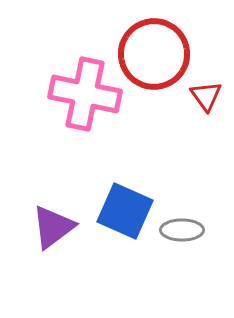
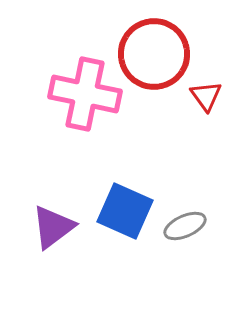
gray ellipse: moved 3 px right, 4 px up; rotated 24 degrees counterclockwise
